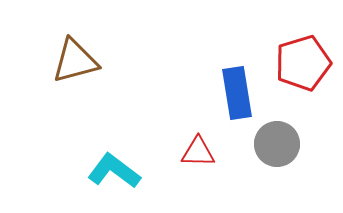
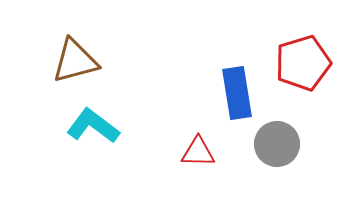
cyan L-shape: moved 21 px left, 45 px up
